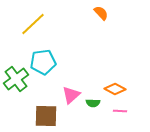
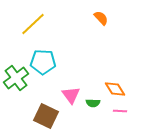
orange semicircle: moved 5 px down
cyan pentagon: rotated 10 degrees clockwise
green cross: moved 1 px up
orange diamond: rotated 30 degrees clockwise
pink triangle: rotated 24 degrees counterclockwise
brown square: rotated 25 degrees clockwise
